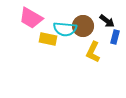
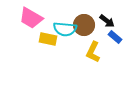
brown circle: moved 1 px right, 1 px up
blue rectangle: rotated 64 degrees counterclockwise
